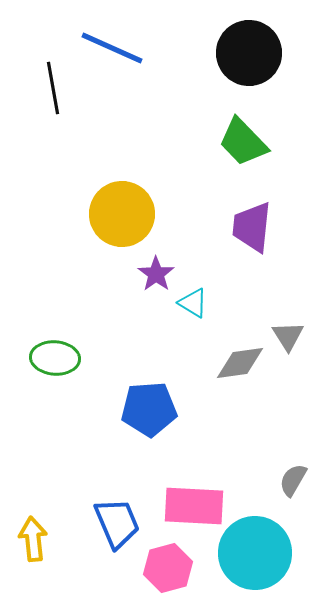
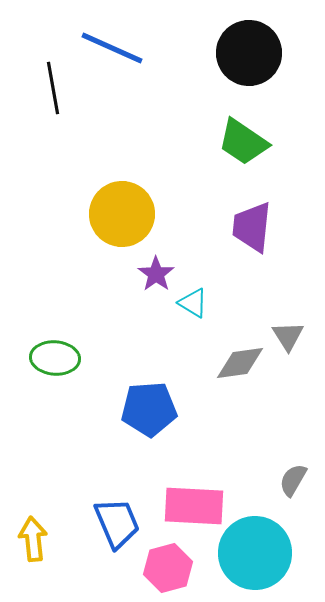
green trapezoid: rotated 12 degrees counterclockwise
